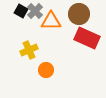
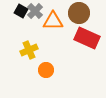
brown circle: moved 1 px up
orange triangle: moved 2 px right
